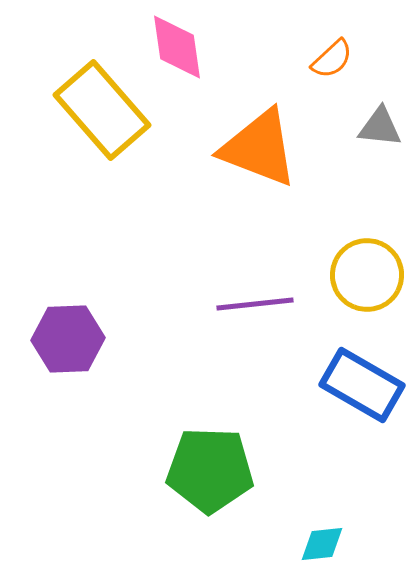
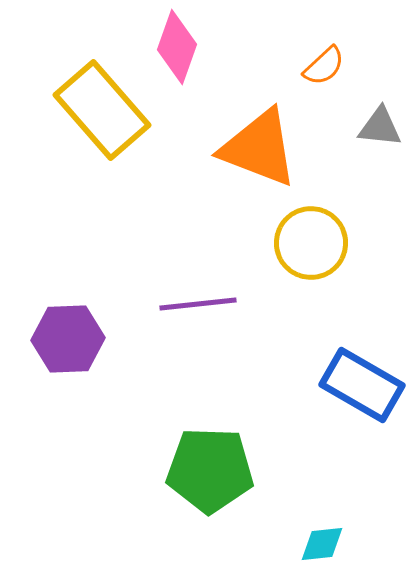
pink diamond: rotated 28 degrees clockwise
orange semicircle: moved 8 px left, 7 px down
yellow circle: moved 56 px left, 32 px up
purple line: moved 57 px left
